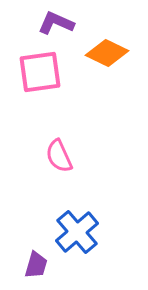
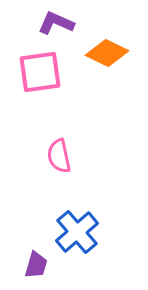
pink semicircle: rotated 12 degrees clockwise
